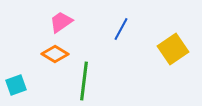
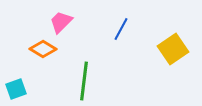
pink trapezoid: rotated 10 degrees counterclockwise
orange diamond: moved 12 px left, 5 px up
cyan square: moved 4 px down
